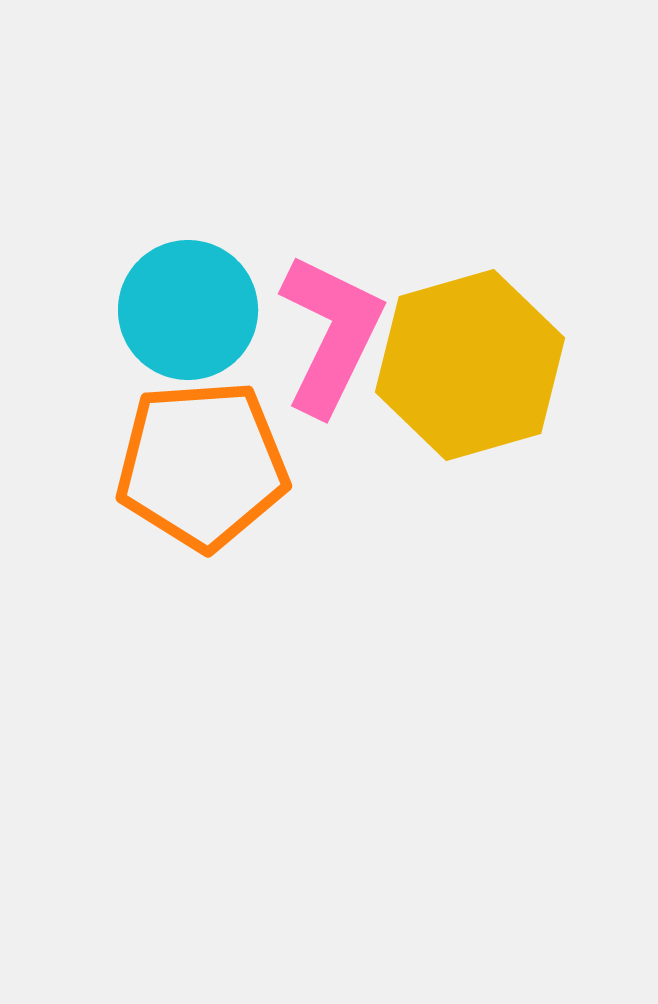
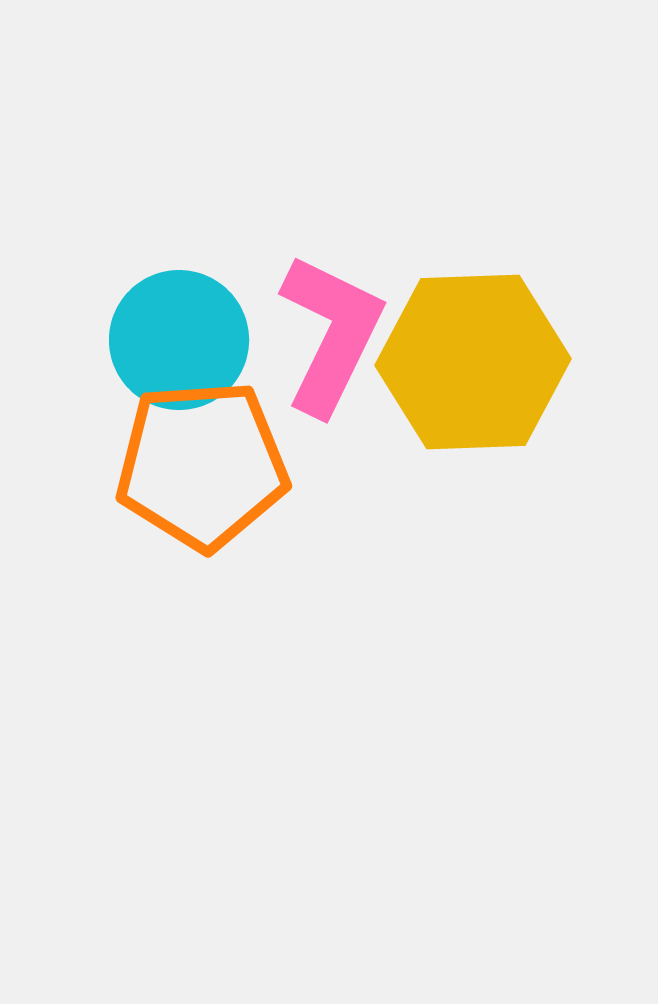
cyan circle: moved 9 px left, 30 px down
yellow hexagon: moved 3 px right, 3 px up; rotated 14 degrees clockwise
